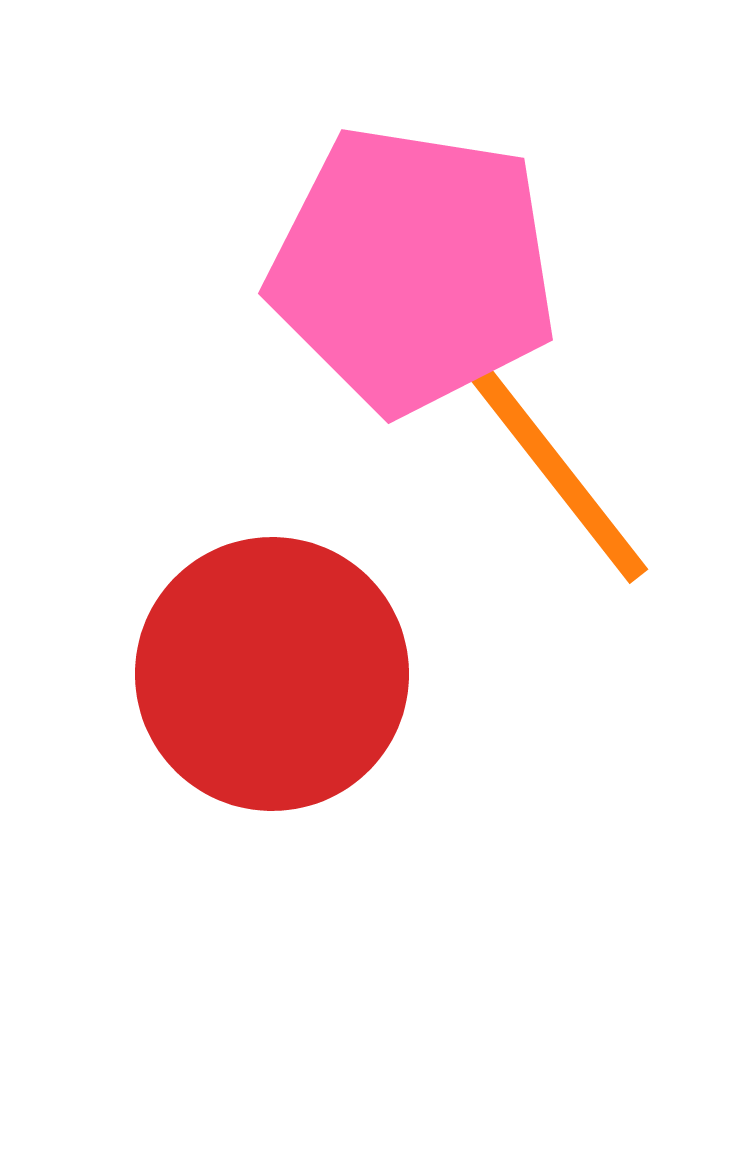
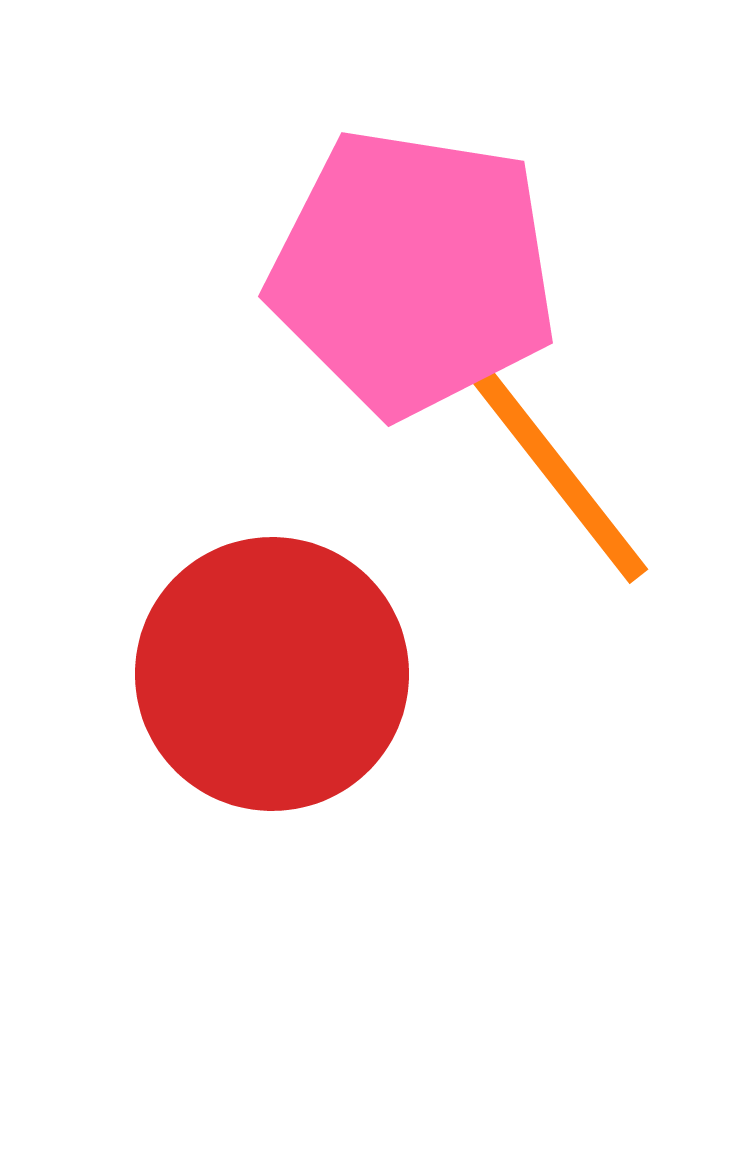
pink pentagon: moved 3 px down
